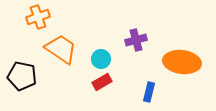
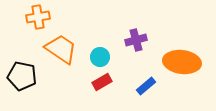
orange cross: rotated 10 degrees clockwise
cyan circle: moved 1 px left, 2 px up
blue rectangle: moved 3 px left, 6 px up; rotated 36 degrees clockwise
